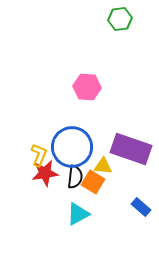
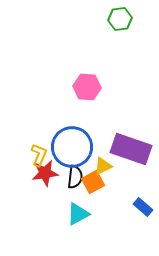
yellow triangle: rotated 30 degrees counterclockwise
orange square: rotated 30 degrees clockwise
blue rectangle: moved 2 px right
